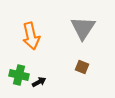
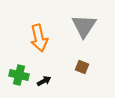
gray triangle: moved 1 px right, 2 px up
orange arrow: moved 8 px right, 2 px down
black arrow: moved 5 px right, 1 px up
